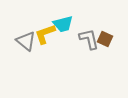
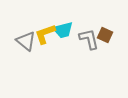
cyan trapezoid: moved 6 px down
brown square: moved 4 px up
